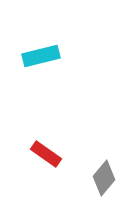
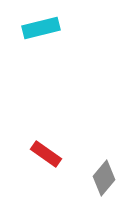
cyan rectangle: moved 28 px up
